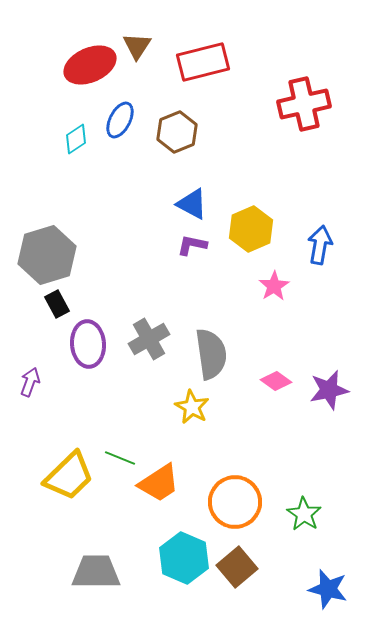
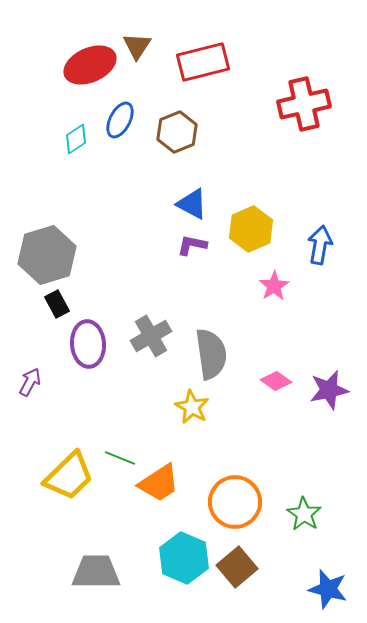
gray cross: moved 2 px right, 3 px up
purple arrow: rotated 8 degrees clockwise
